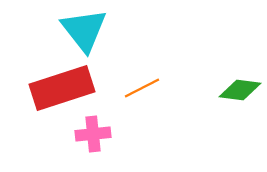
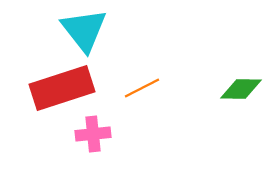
green diamond: moved 1 px right, 1 px up; rotated 6 degrees counterclockwise
